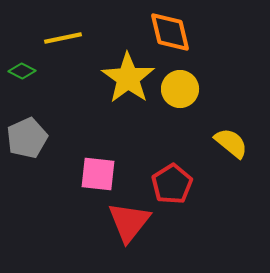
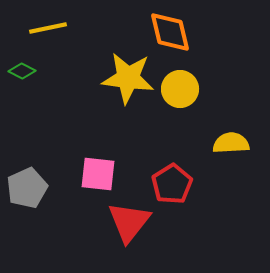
yellow line: moved 15 px left, 10 px up
yellow star: rotated 28 degrees counterclockwise
gray pentagon: moved 50 px down
yellow semicircle: rotated 42 degrees counterclockwise
